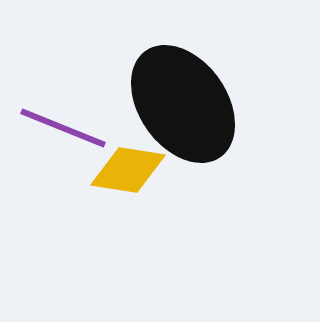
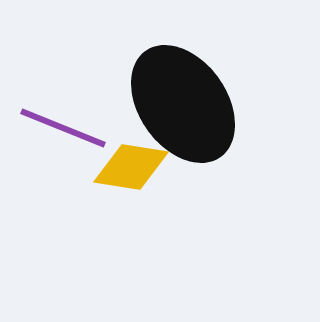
yellow diamond: moved 3 px right, 3 px up
